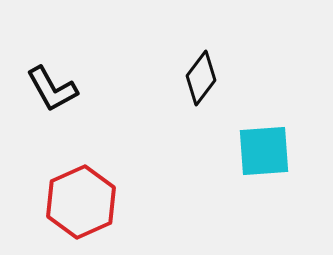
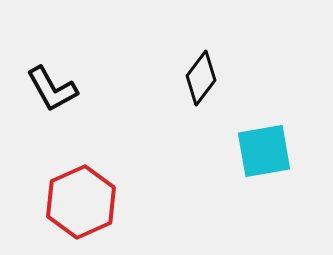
cyan square: rotated 6 degrees counterclockwise
